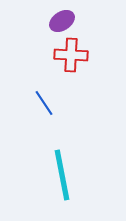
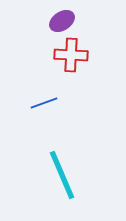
blue line: rotated 76 degrees counterclockwise
cyan line: rotated 12 degrees counterclockwise
